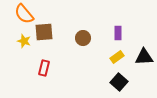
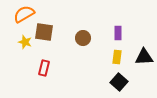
orange semicircle: rotated 100 degrees clockwise
brown square: rotated 12 degrees clockwise
yellow star: moved 1 px right, 1 px down
yellow rectangle: rotated 48 degrees counterclockwise
